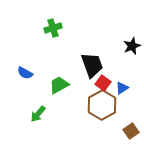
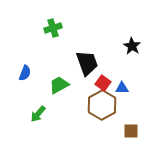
black star: rotated 18 degrees counterclockwise
black trapezoid: moved 5 px left, 2 px up
blue semicircle: rotated 98 degrees counterclockwise
blue triangle: rotated 32 degrees clockwise
brown square: rotated 35 degrees clockwise
